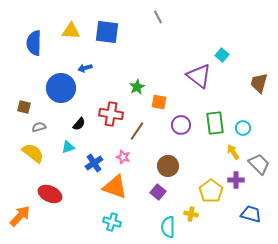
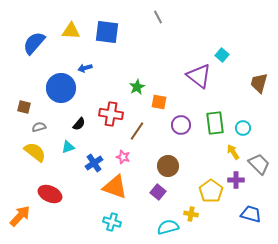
blue semicircle: rotated 40 degrees clockwise
yellow semicircle: moved 2 px right, 1 px up
cyan semicircle: rotated 75 degrees clockwise
